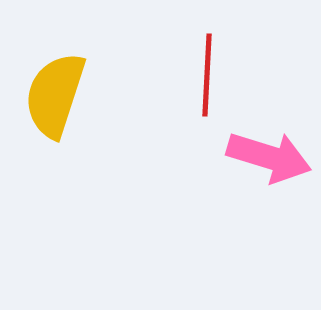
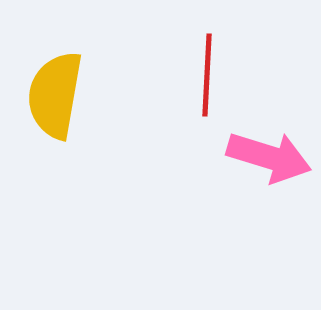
yellow semicircle: rotated 8 degrees counterclockwise
